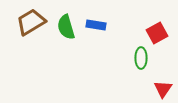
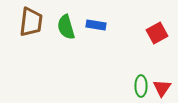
brown trapezoid: rotated 128 degrees clockwise
green ellipse: moved 28 px down
red triangle: moved 1 px left, 1 px up
